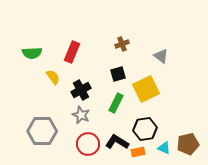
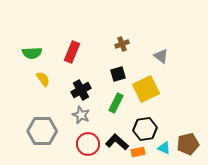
yellow semicircle: moved 10 px left, 2 px down
black L-shape: rotated 10 degrees clockwise
